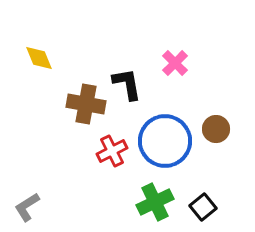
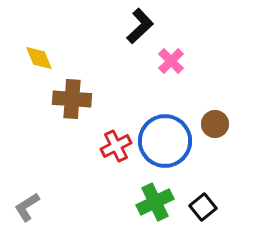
pink cross: moved 4 px left, 2 px up
black L-shape: moved 13 px right, 58 px up; rotated 57 degrees clockwise
brown cross: moved 14 px left, 5 px up; rotated 6 degrees counterclockwise
brown circle: moved 1 px left, 5 px up
red cross: moved 4 px right, 5 px up
